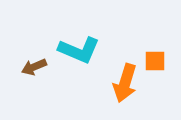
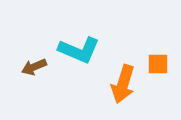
orange square: moved 3 px right, 3 px down
orange arrow: moved 2 px left, 1 px down
